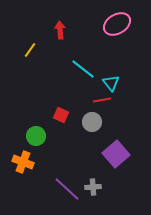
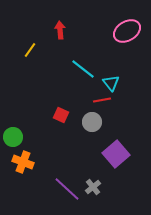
pink ellipse: moved 10 px right, 7 px down
green circle: moved 23 px left, 1 px down
gray cross: rotated 35 degrees counterclockwise
